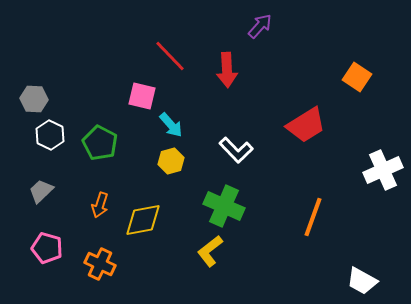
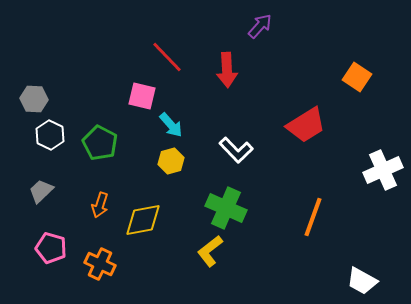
red line: moved 3 px left, 1 px down
green cross: moved 2 px right, 2 px down
pink pentagon: moved 4 px right
